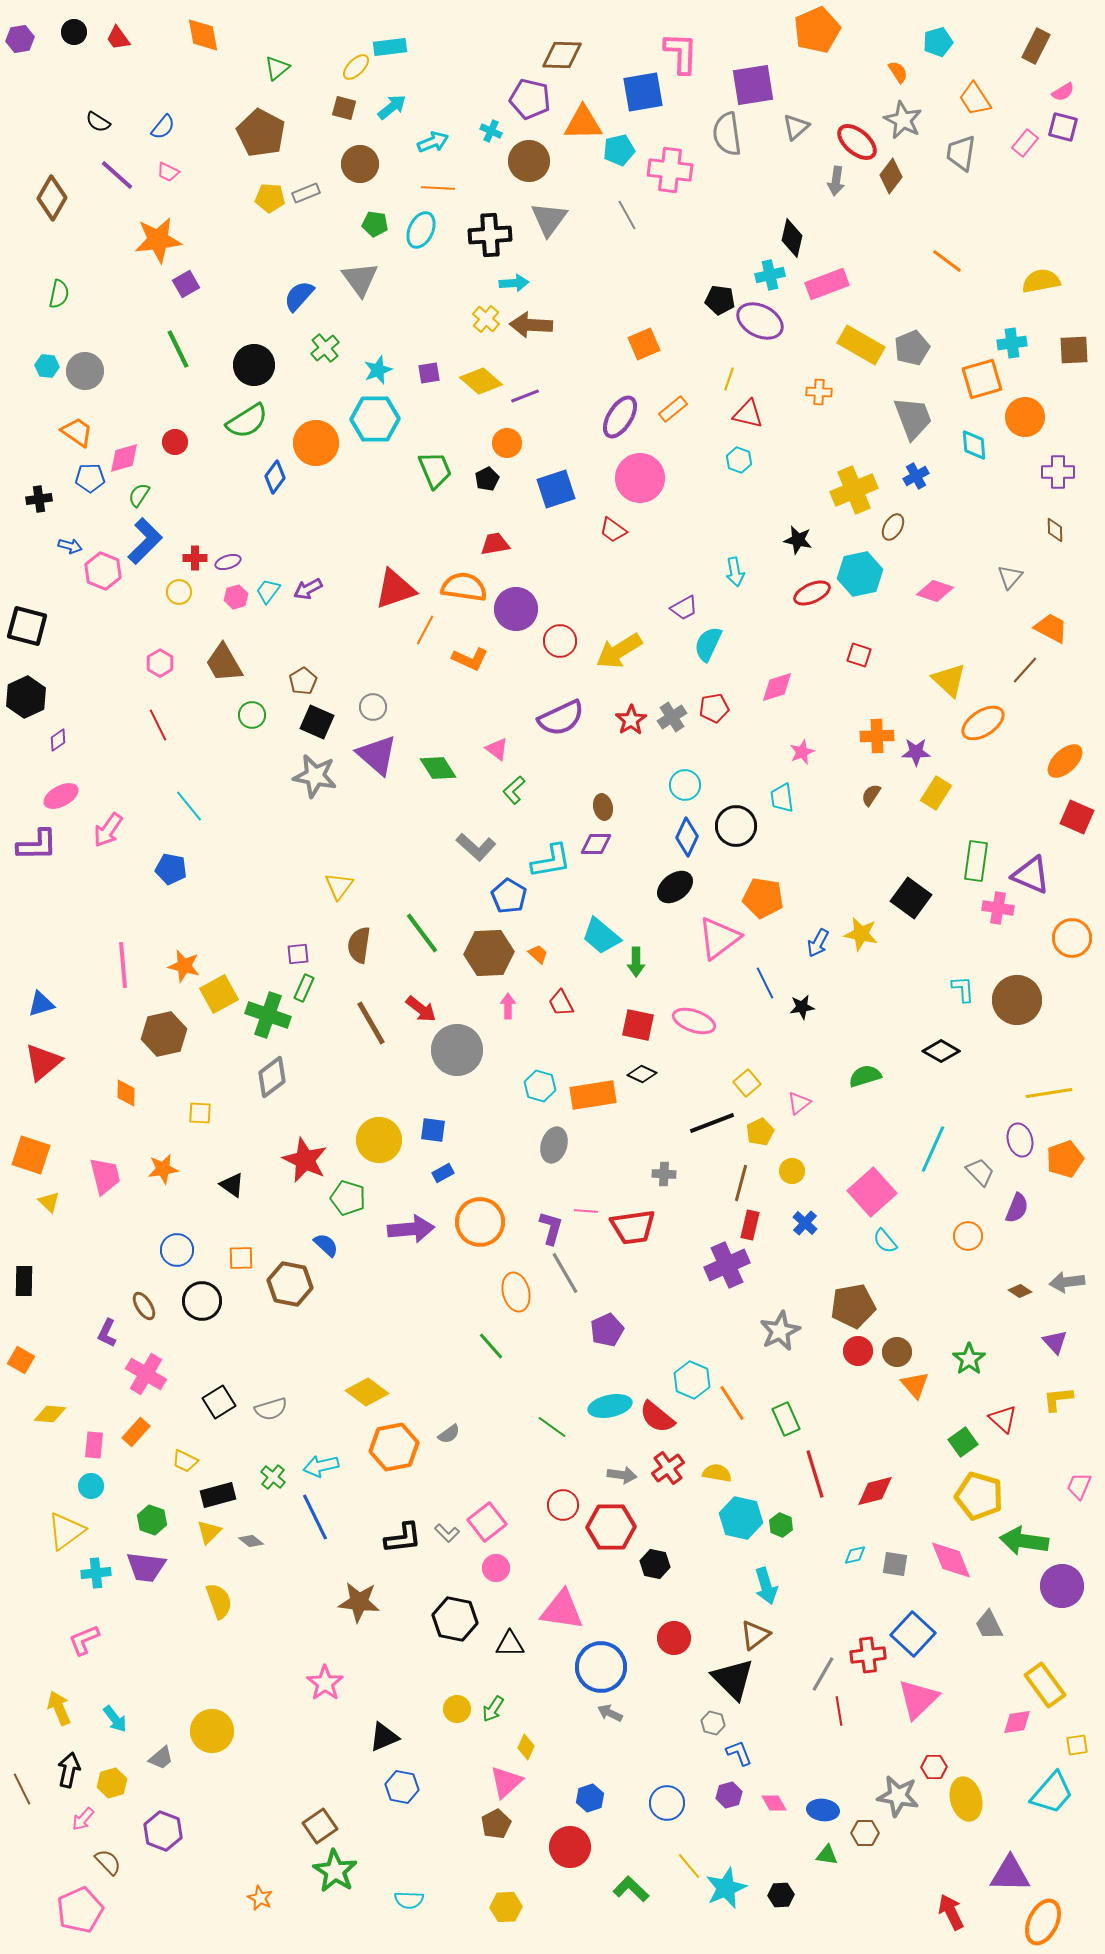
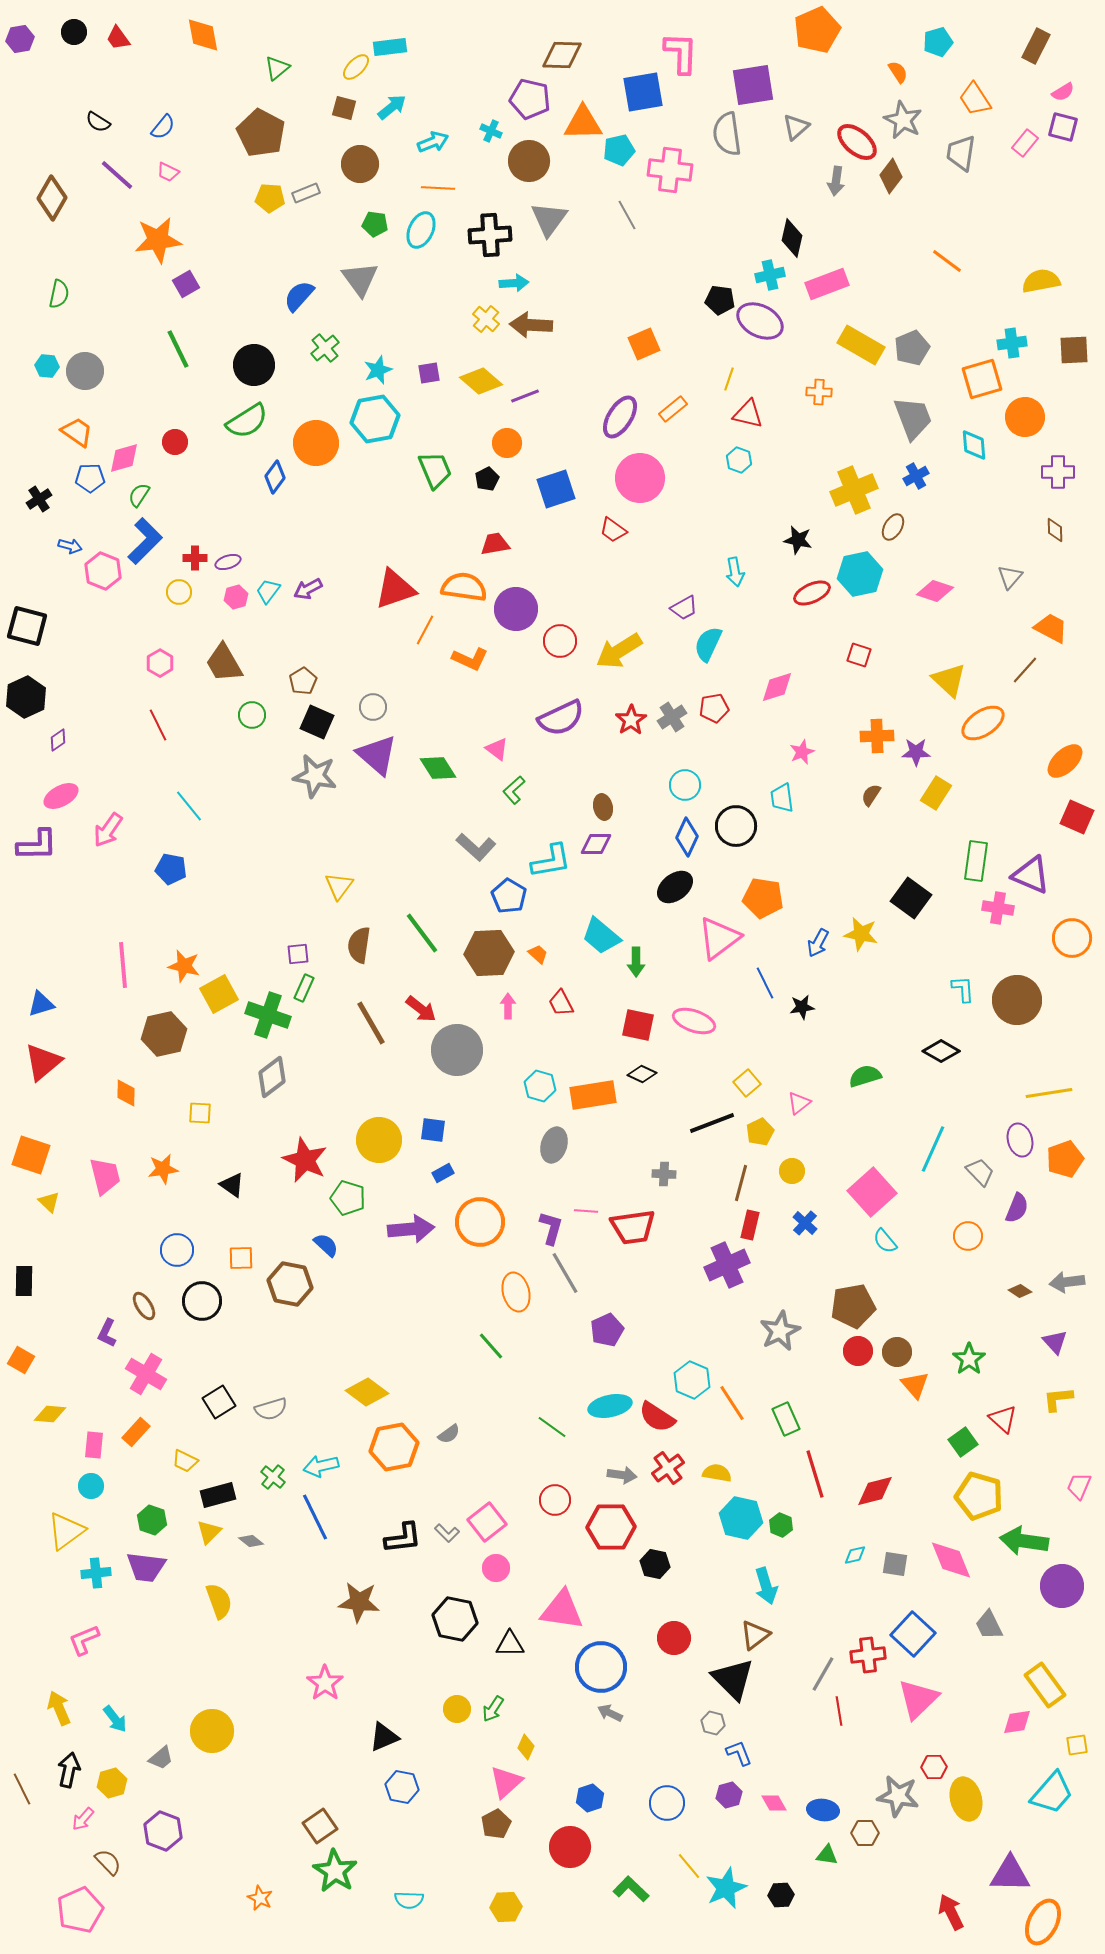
cyan hexagon at (375, 419): rotated 9 degrees counterclockwise
black cross at (39, 499): rotated 25 degrees counterclockwise
red semicircle at (657, 1417): rotated 6 degrees counterclockwise
red circle at (563, 1505): moved 8 px left, 5 px up
